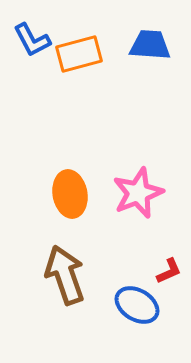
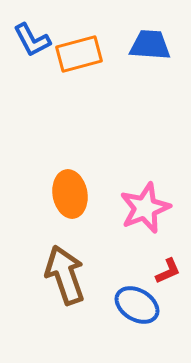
pink star: moved 7 px right, 15 px down
red L-shape: moved 1 px left
